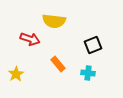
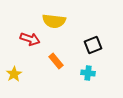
orange rectangle: moved 2 px left, 3 px up
yellow star: moved 2 px left
